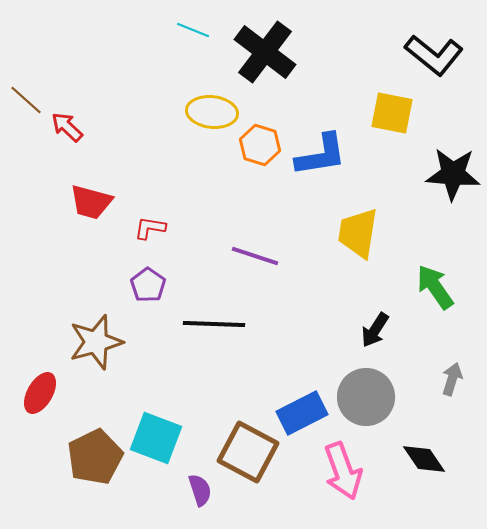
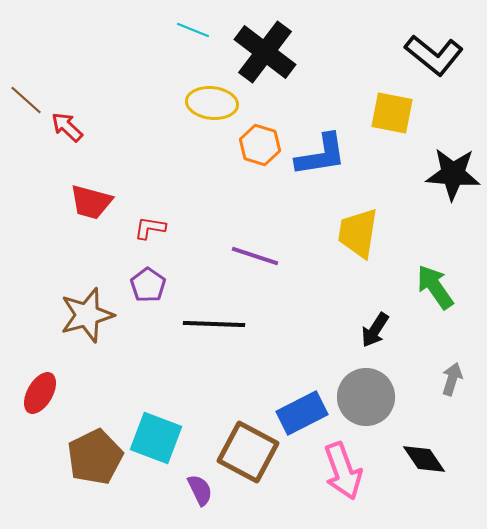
yellow ellipse: moved 9 px up
brown star: moved 9 px left, 27 px up
purple semicircle: rotated 8 degrees counterclockwise
